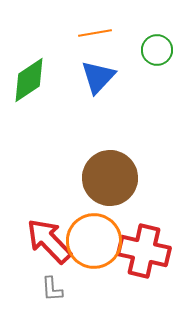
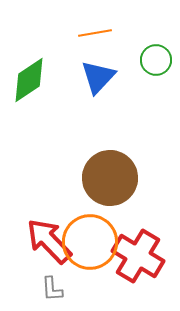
green circle: moved 1 px left, 10 px down
orange circle: moved 4 px left, 1 px down
red cross: moved 6 px left, 5 px down; rotated 18 degrees clockwise
